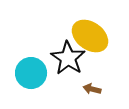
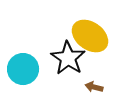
cyan circle: moved 8 px left, 4 px up
brown arrow: moved 2 px right, 2 px up
